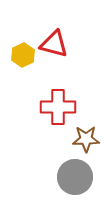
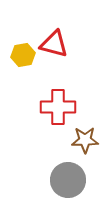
yellow hexagon: rotated 15 degrees clockwise
brown star: moved 1 px left, 1 px down
gray circle: moved 7 px left, 3 px down
